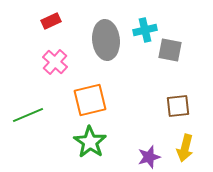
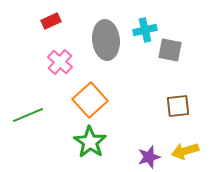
pink cross: moved 5 px right
orange square: rotated 28 degrees counterclockwise
yellow arrow: moved 3 px down; rotated 60 degrees clockwise
